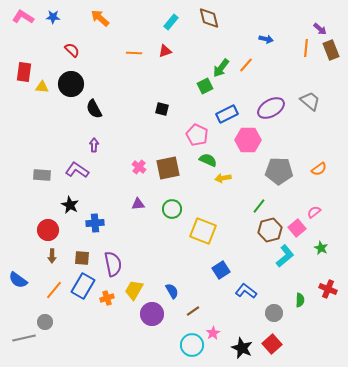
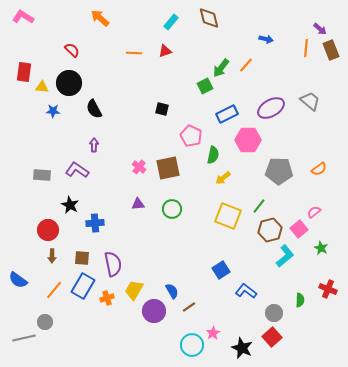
blue star at (53, 17): moved 94 px down
black circle at (71, 84): moved 2 px left, 1 px up
pink pentagon at (197, 135): moved 6 px left, 1 px down
green semicircle at (208, 160): moved 5 px right, 5 px up; rotated 78 degrees clockwise
yellow arrow at (223, 178): rotated 28 degrees counterclockwise
pink square at (297, 228): moved 2 px right, 1 px down
yellow square at (203, 231): moved 25 px right, 15 px up
brown line at (193, 311): moved 4 px left, 4 px up
purple circle at (152, 314): moved 2 px right, 3 px up
red square at (272, 344): moved 7 px up
